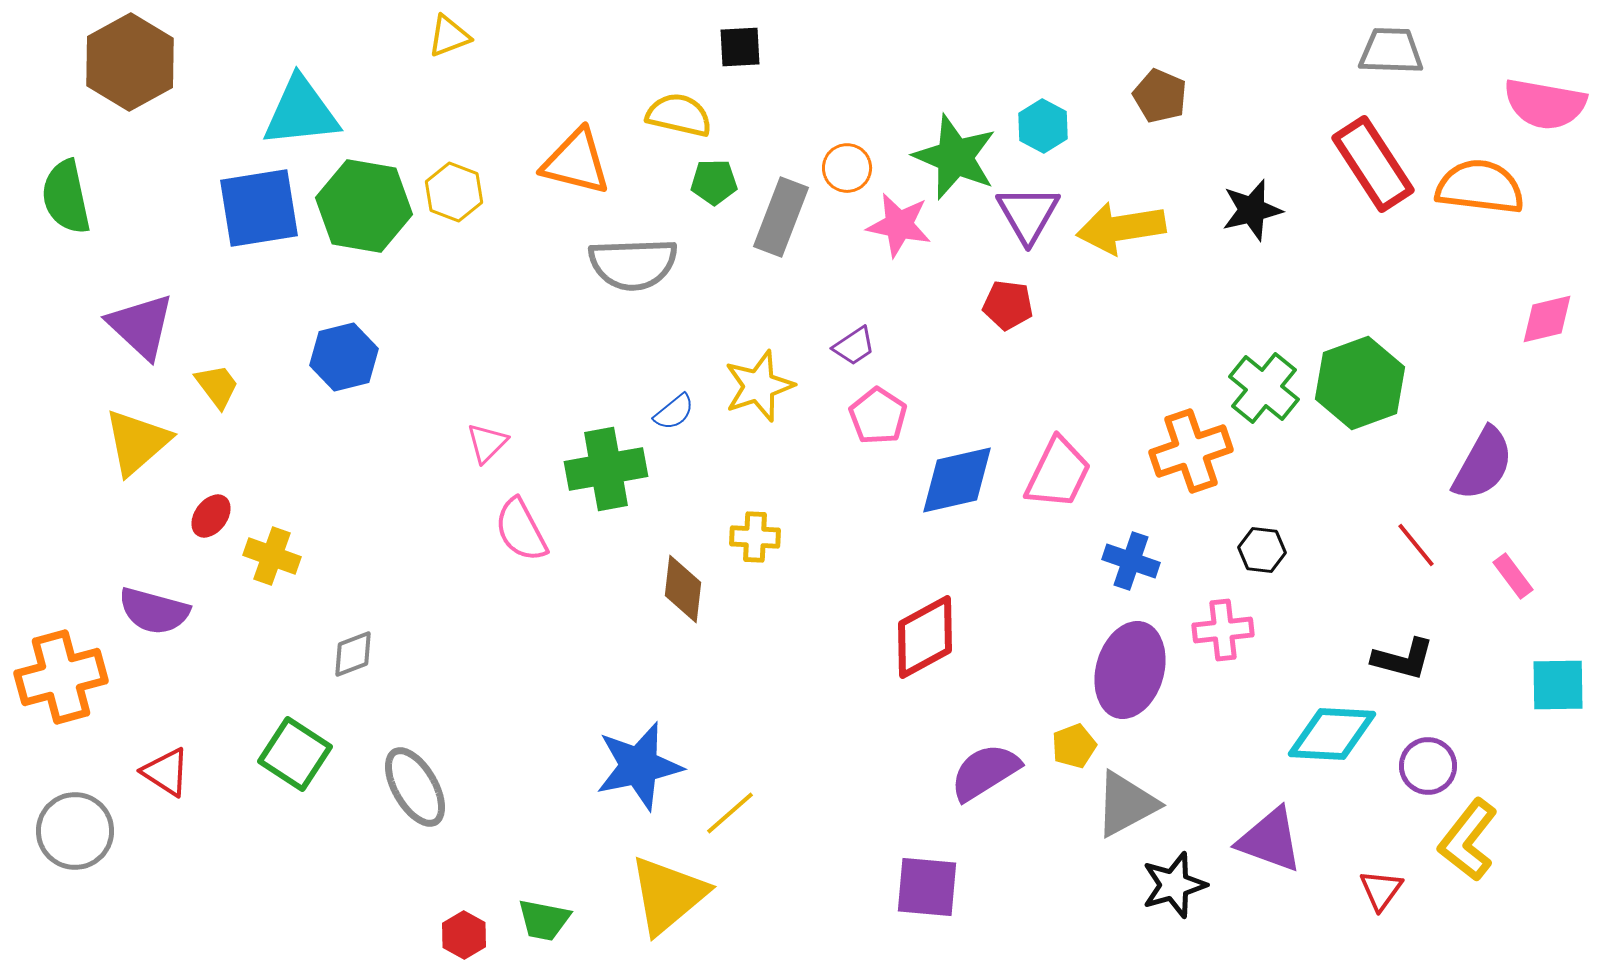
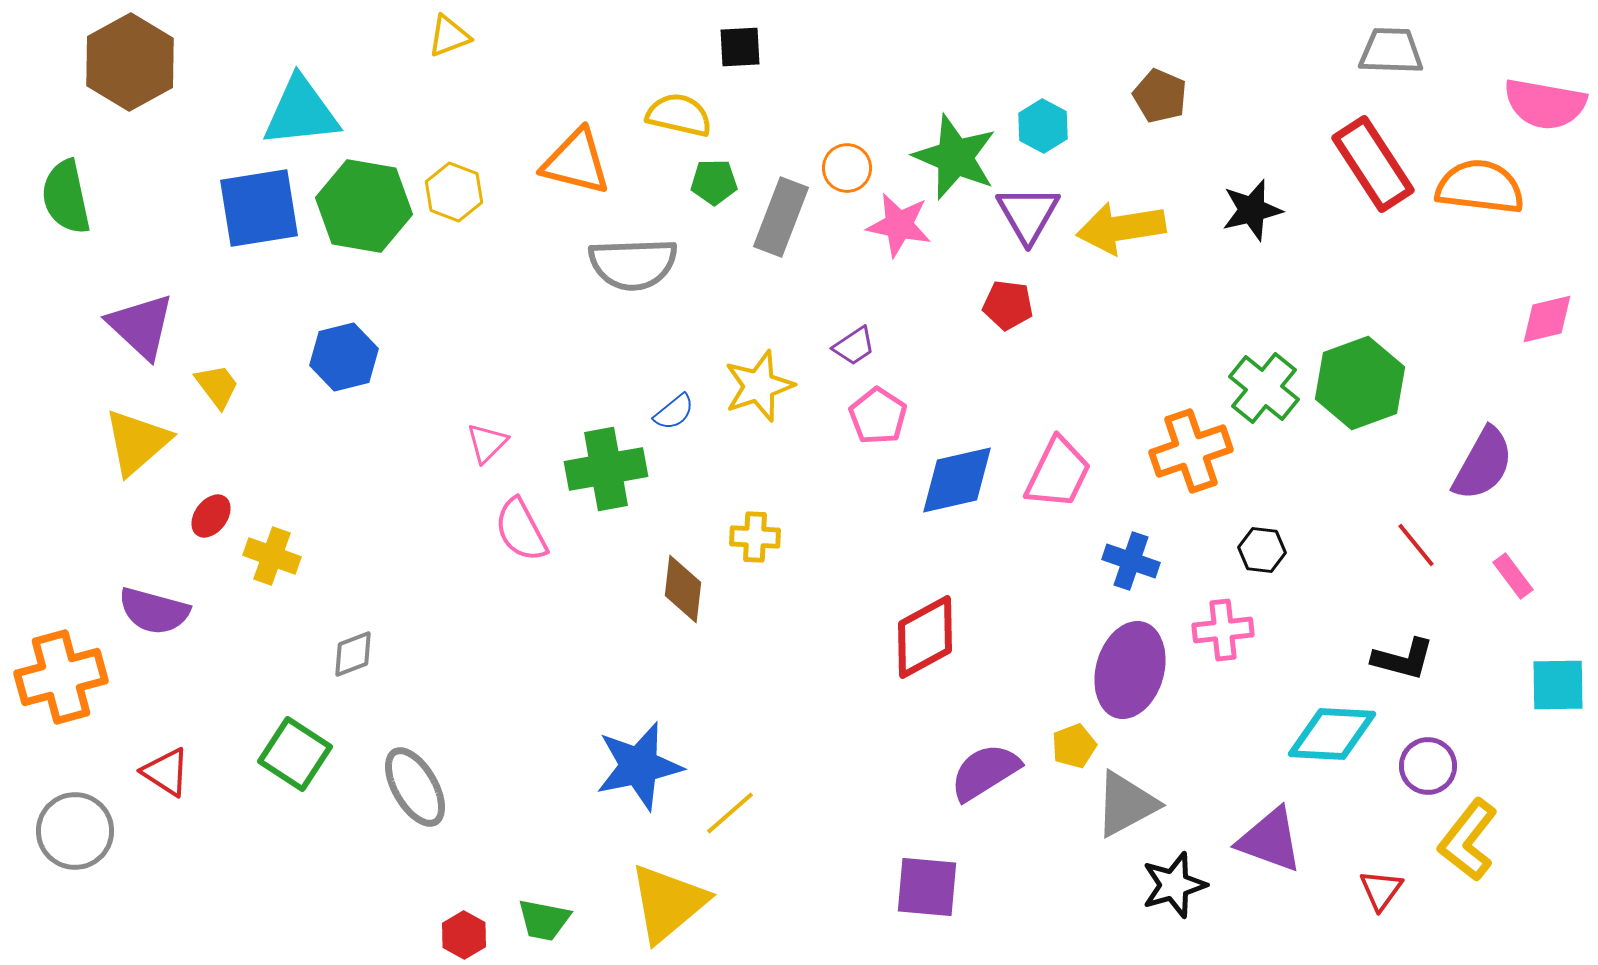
yellow triangle at (668, 895): moved 8 px down
